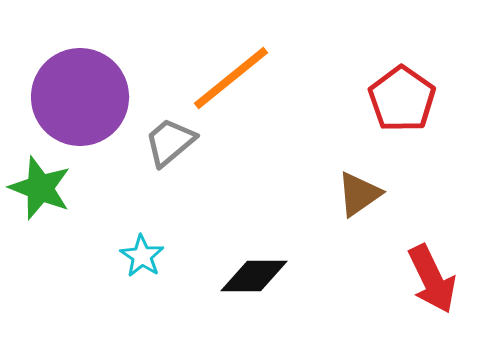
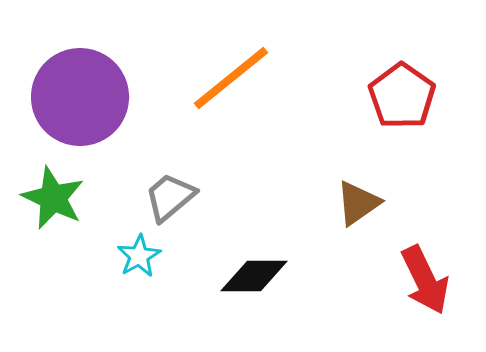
red pentagon: moved 3 px up
gray trapezoid: moved 55 px down
green star: moved 13 px right, 10 px down; rotated 4 degrees clockwise
brown triangle: moved 1 px left, 9 px down
cyan star: moved 3 px left; rotated 9 degrees clockwise
red arrow: moved 7 px left, 1 px down
